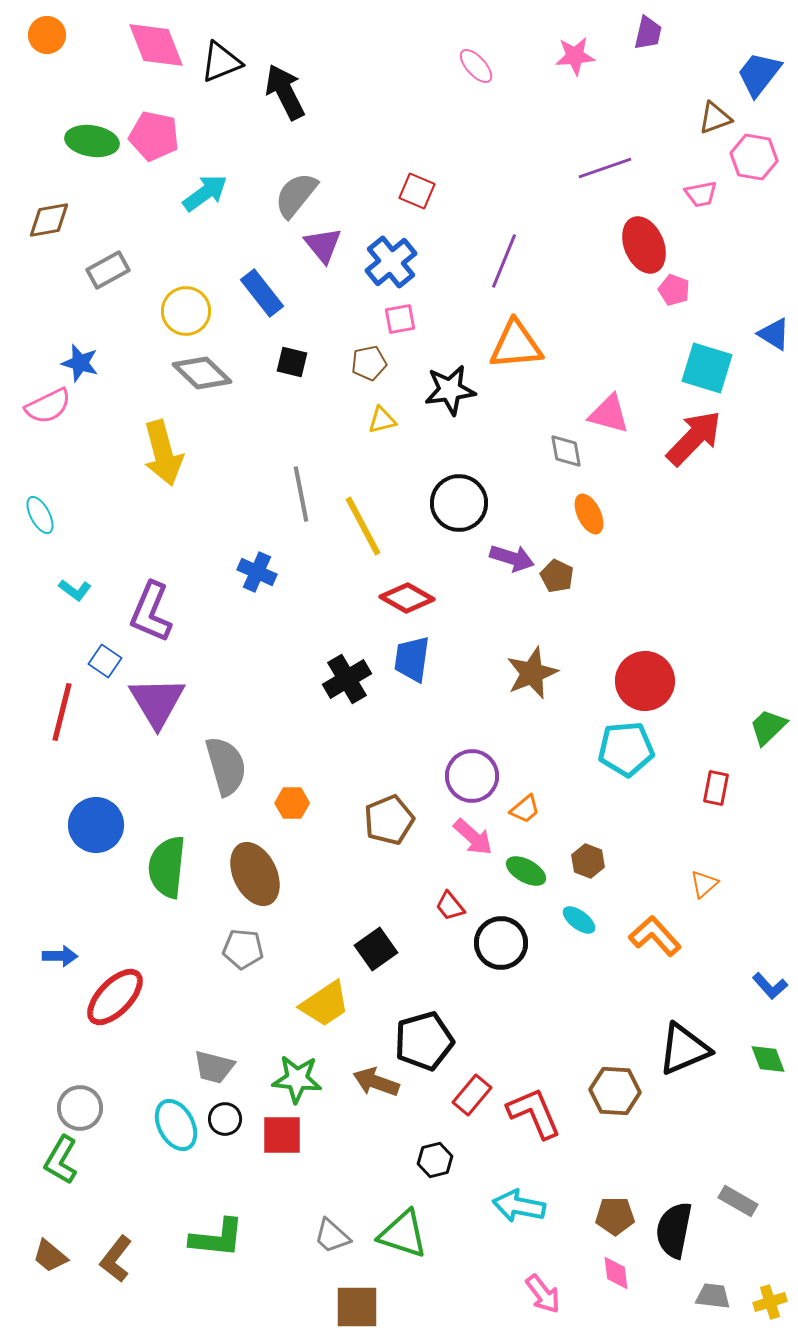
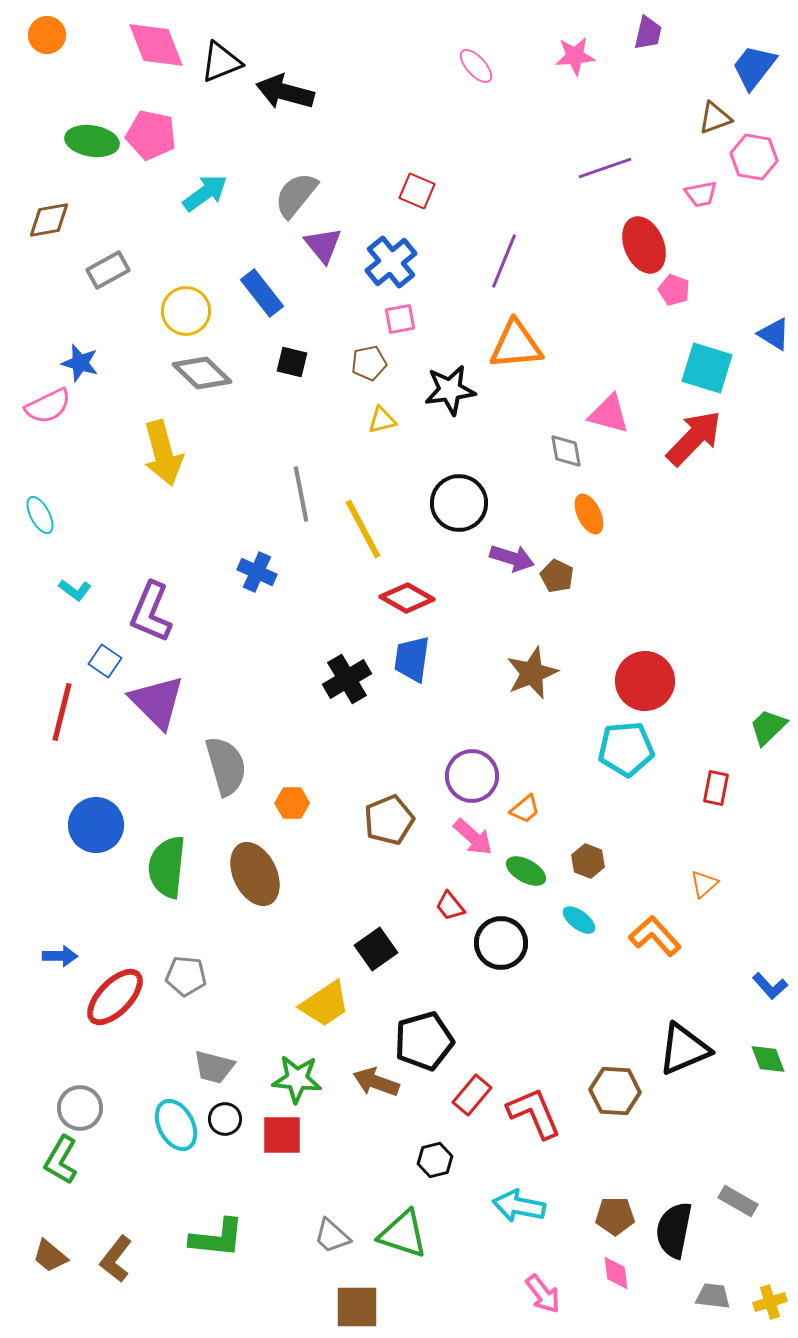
blue trapezoid at (759, 74): moved 5 px left, 7 px up
black arrow at (285, 92): rotated 48 degrees counterclockwise
pink pentagon at (154, 136): moved 3 px left, 1 px up
yellow line at (363, 526): moved 3 px down
purple triangle at (157, 702): rotated 14 degrees counterclockwise
gray pentagon at (243, 949): moved 57 px left, 27 px down
